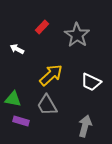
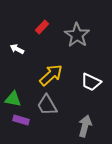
purple rectangle: moved 1 px up
